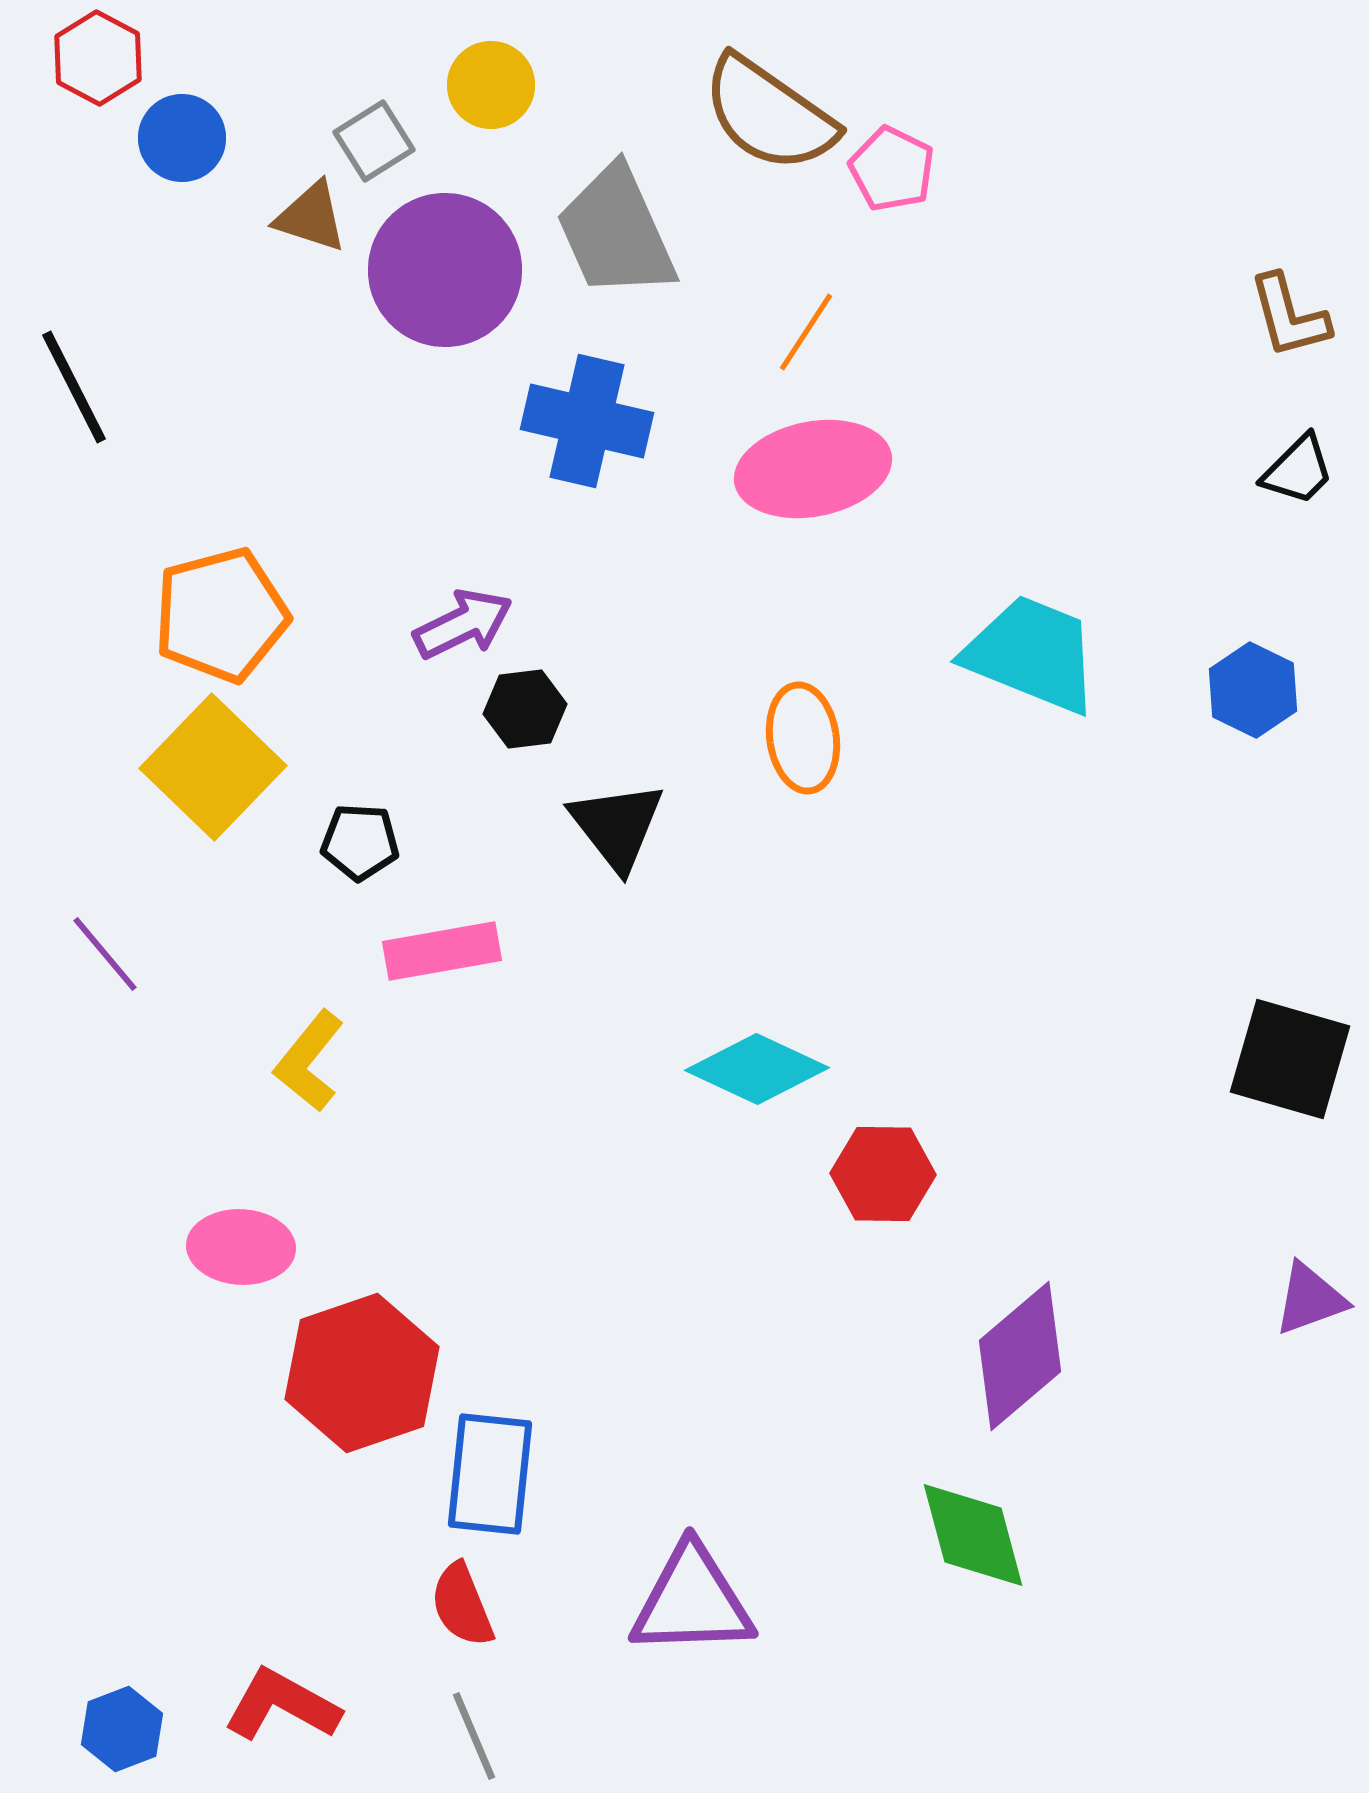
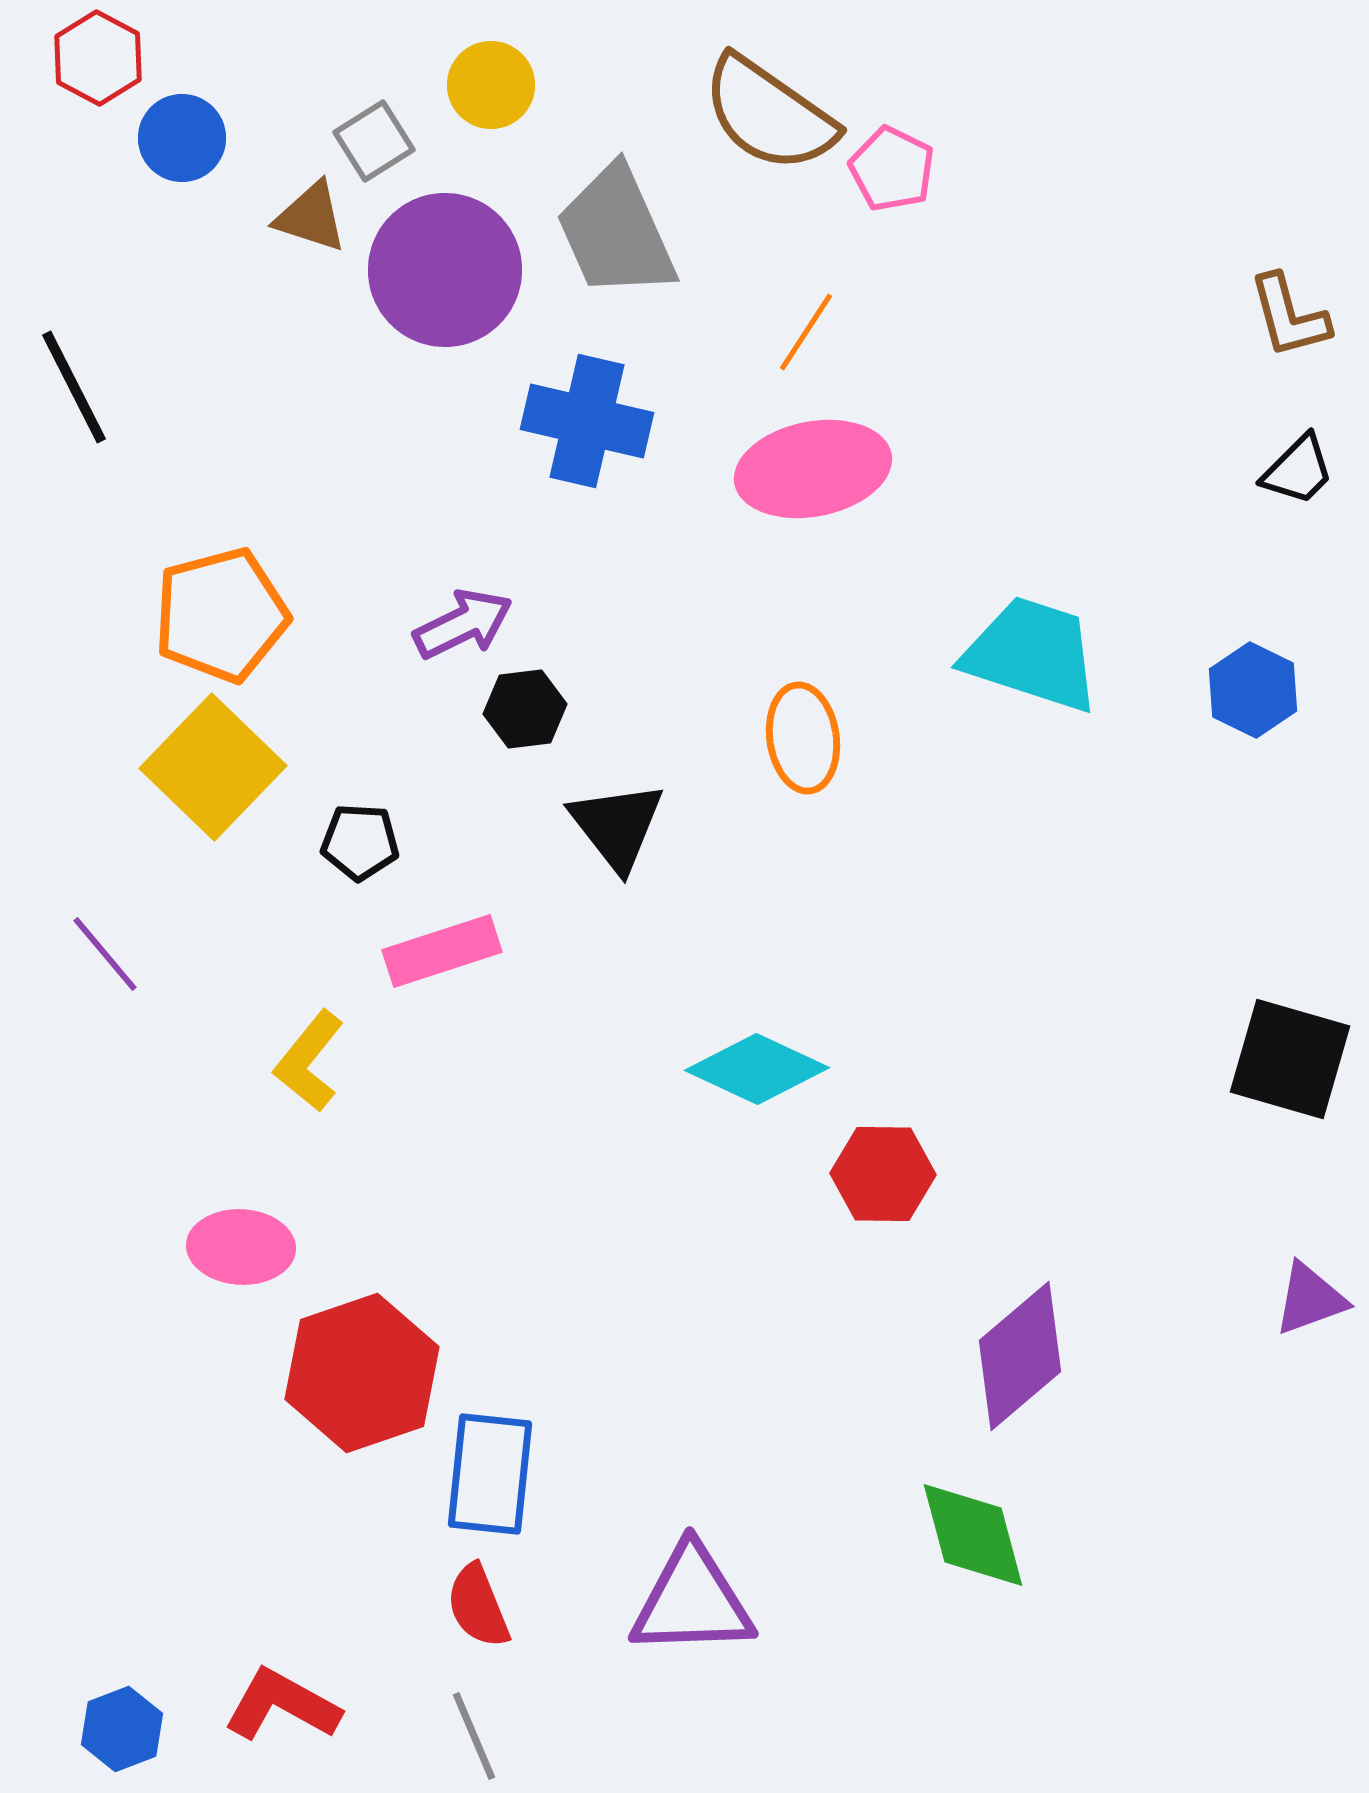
cyan trapezoid at (1032, 654): rotated 4 degrees counterclockwise
pink rectangle at (442, 951): rotated 8 degrees counterclockwise
red semicircle at (462, 1605): moved 16 px right, 1 px down
